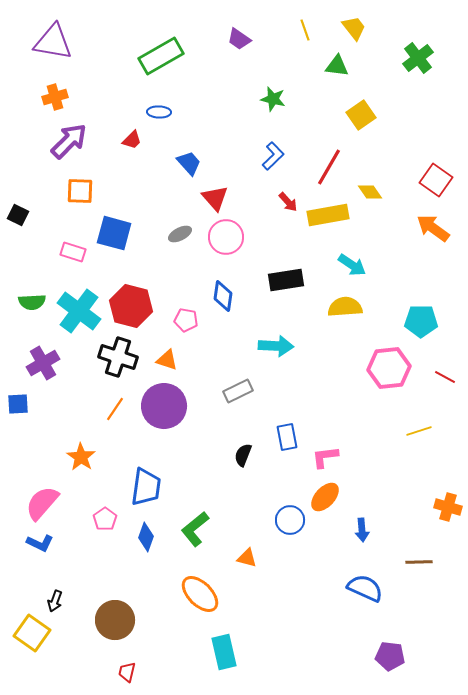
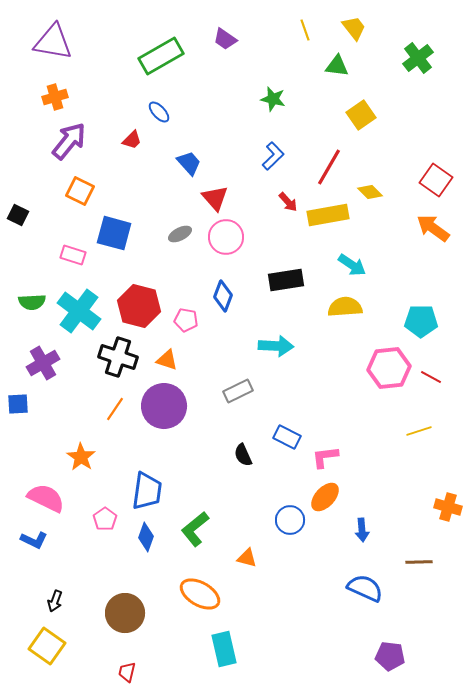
purple trapezoid at (239, 39): moved 14 px left
blue ellipse at (159, 112): rotated 45 degrees clockwise
purple arrow at (69, 141): rotated 6 degrees counterclockwise
orange square at (80, 191): rotated 24 degrees clockwise
yellow diamond at (370, 192): rotated 10 degrees counterclockwise
pink rectangle at (73, 252): moved 3 px down
blue diamond at (223, 296): rotated 12 degrees clockwise
red hexagon at (131, 306): moved 8 px right
red line at (445, 377): moved 14 px left
blue rectangle at (287, 437): rotated 52 degrees counterclockwise
black semicircle at (243, 455): rotated 45 degrees counterclockwise
blue trapezoid at (146, 487): moved 1 px right, 4 px down
pink semicircle at (42, 503): moved 4 px right, 5 px up; rotated 75 degrees clockwise
blue L-shape at (40, 543): moved 6 px left, 3 px up
orange ellipse at (200, 594): rotated 15 degrees counterclockwise
brown circle at (115, 620): moved 10 px right, 7 px up
yellow square at (32, 633): moved 15 px right, 13 px down
cyan rectangle at (224, 652): moved 3 px up
